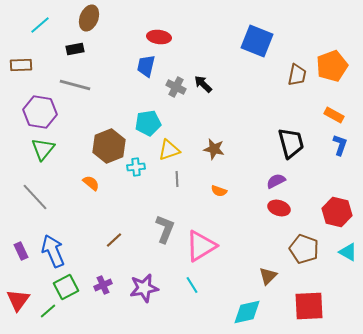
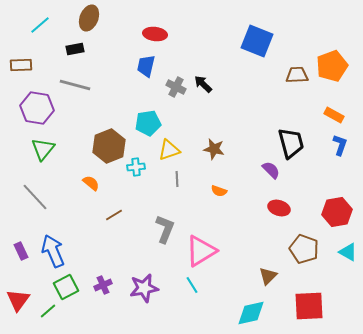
red ellipse at (159, 37): moved 4 px left, 3 px up
brown trapezoid at (297, 75): rotated 105 degrees counterclockwise
purple hexagon at (40, 112): moved 3 px left, 4 px up
purple semicircle at (276, 181): moved 5 px left, 11 px up; rotated 72 degrees clockwise
red hexagon at (337, 212): rotated 24 degrees counterclockwise
brown line at (114, 240): moved 25 px up; rotated 12 degrees clockwise
pink triangle at (201, 246): moved 5 px down
cyan diamond at (247, 312): moved 4 px right, 1 px down
